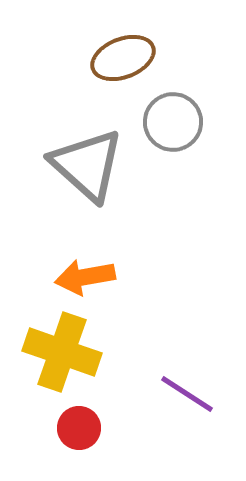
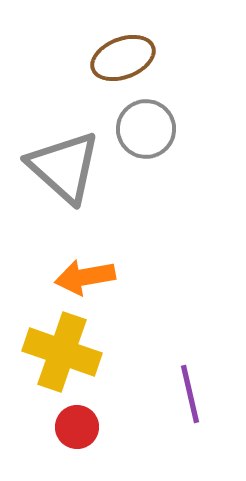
gray circle: moved 27 px left, 7 px down
gray triangle: moved 23 px left, 2 px down
purple line: moved 3 px right; rotated 44 degrees clockwise
red circle: moved 2 px left, 1 px up
